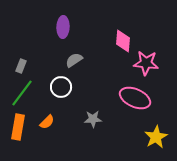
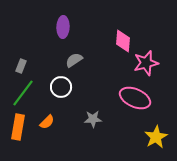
pink star: rotated 20 degrees counterclockwise
green line: moved 1 px right
